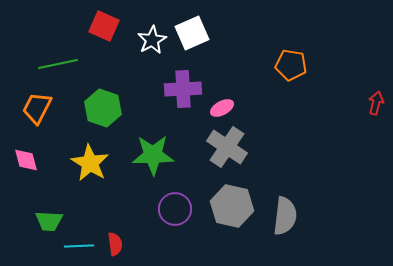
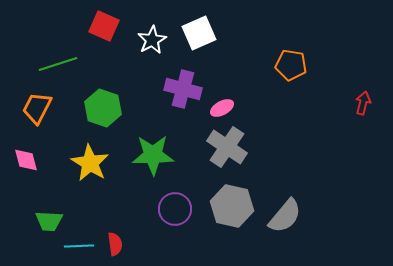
white square: moved 7 px right
green line: rotated 6 degrees counterclockwise
purple cross: rotated 18 degrees clockwise
red arrow: moved 13 px left
gray semicircle: rotated 33 degrees clockwise
